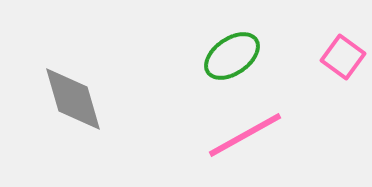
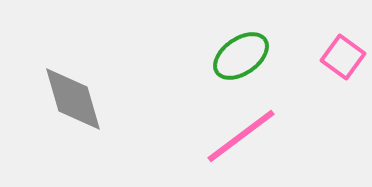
green ellipse: moved 9 px right
pink line: moved 4 px left, 1 px down; rotated 8 degrees counterclockwise
